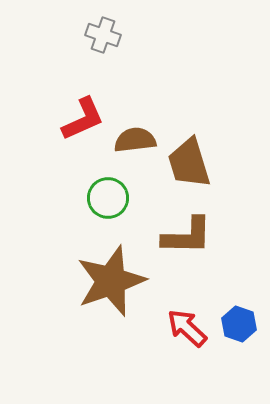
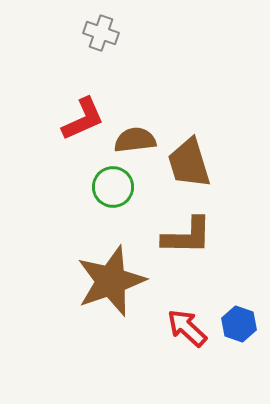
gray cross: moved 2 px left, 2 px up
green circle: moved 5 px right, 11 px up
